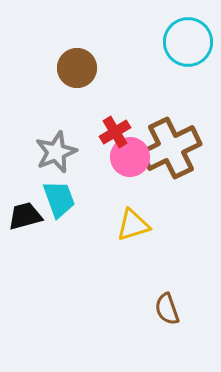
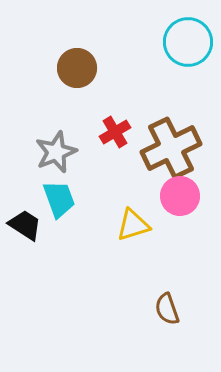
pink circle: moved 50 px right, 39 px down
black trapezoid: moved 9 px down; rotated 48 degrees clockwise
